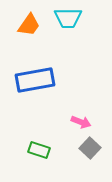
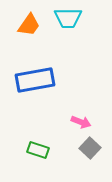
green rectangle: moved 1 px left
